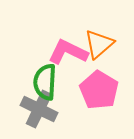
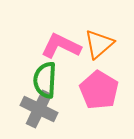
pink L-shape: moved 7 px left, 6 px up
green semicircle: moved 2 px up
